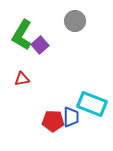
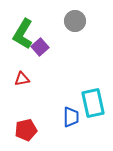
green L-shape: moved 1 px right, 1 px up
purple square: moved 2 px down
cyan rectangle: moved 1 px right, 1 px up; rotated 56 degrees clockwise
red pentagon: moved 27 px left, 9 px down; rotated 15 degrees counterclockwise
